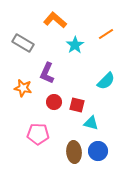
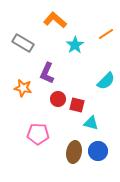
red circle: moved 4 px right, 3 px up
brown ellipse: rotated 15 degrees clockwise
